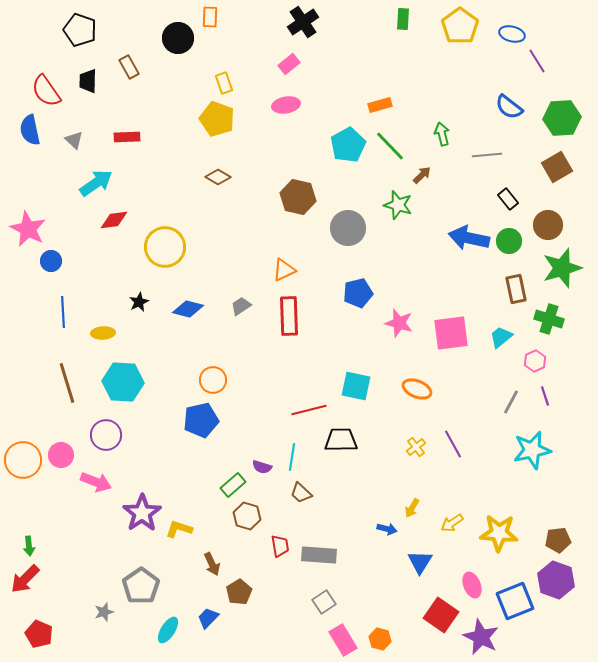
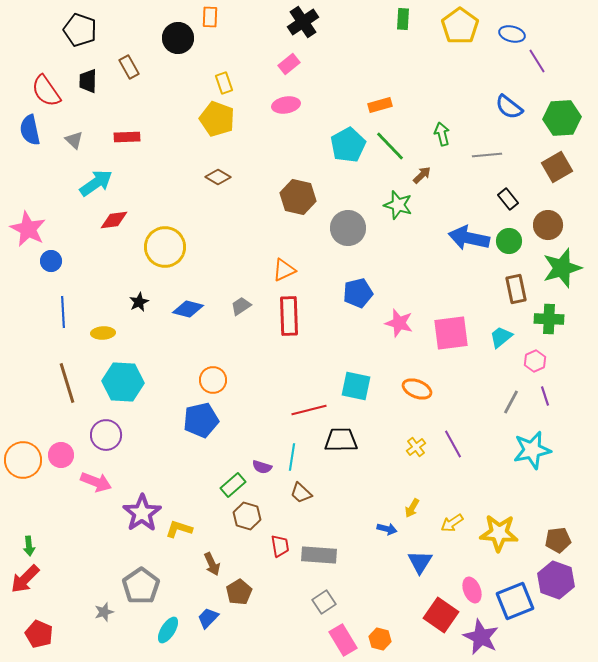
green cross at (549, 319): rotated 16 degrees counterclockwise
pink ellipse at (472, 585): moved 5 px down
